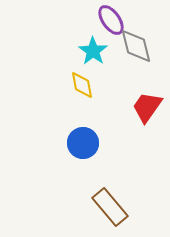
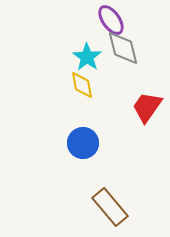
gray diamond: moved 13 px left, 2 px down
cyan star: moved 6 px left, 6 px down
